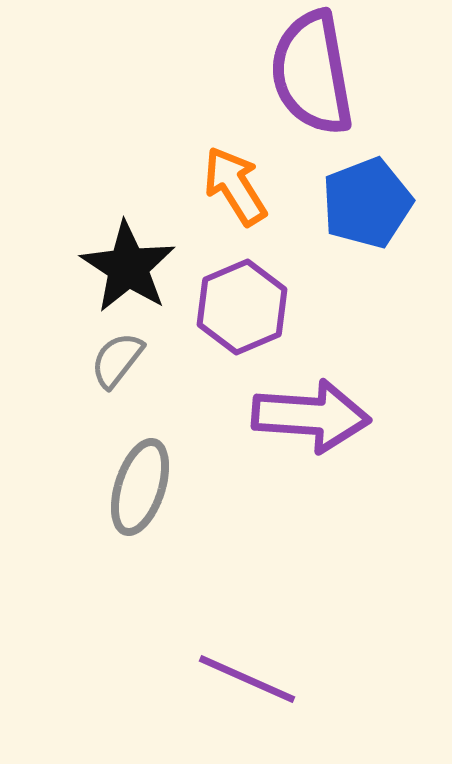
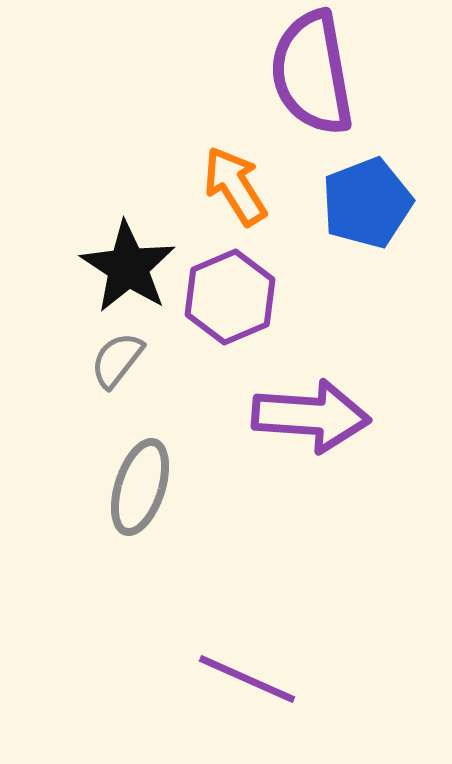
purple hexagon: moved 12 px left, 10 px up
